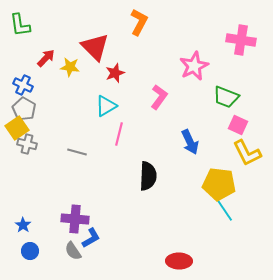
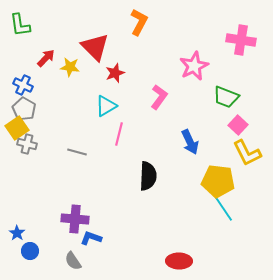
pink square: rotated 18 degrees clockwise
yellow pentagon: moved 1 px left, 3 px up
blue star: moved 6 px left, 8 px down
blue L-shape: rotated 130 degrees counterclockwise
gray semicircle: moved 10 px down
